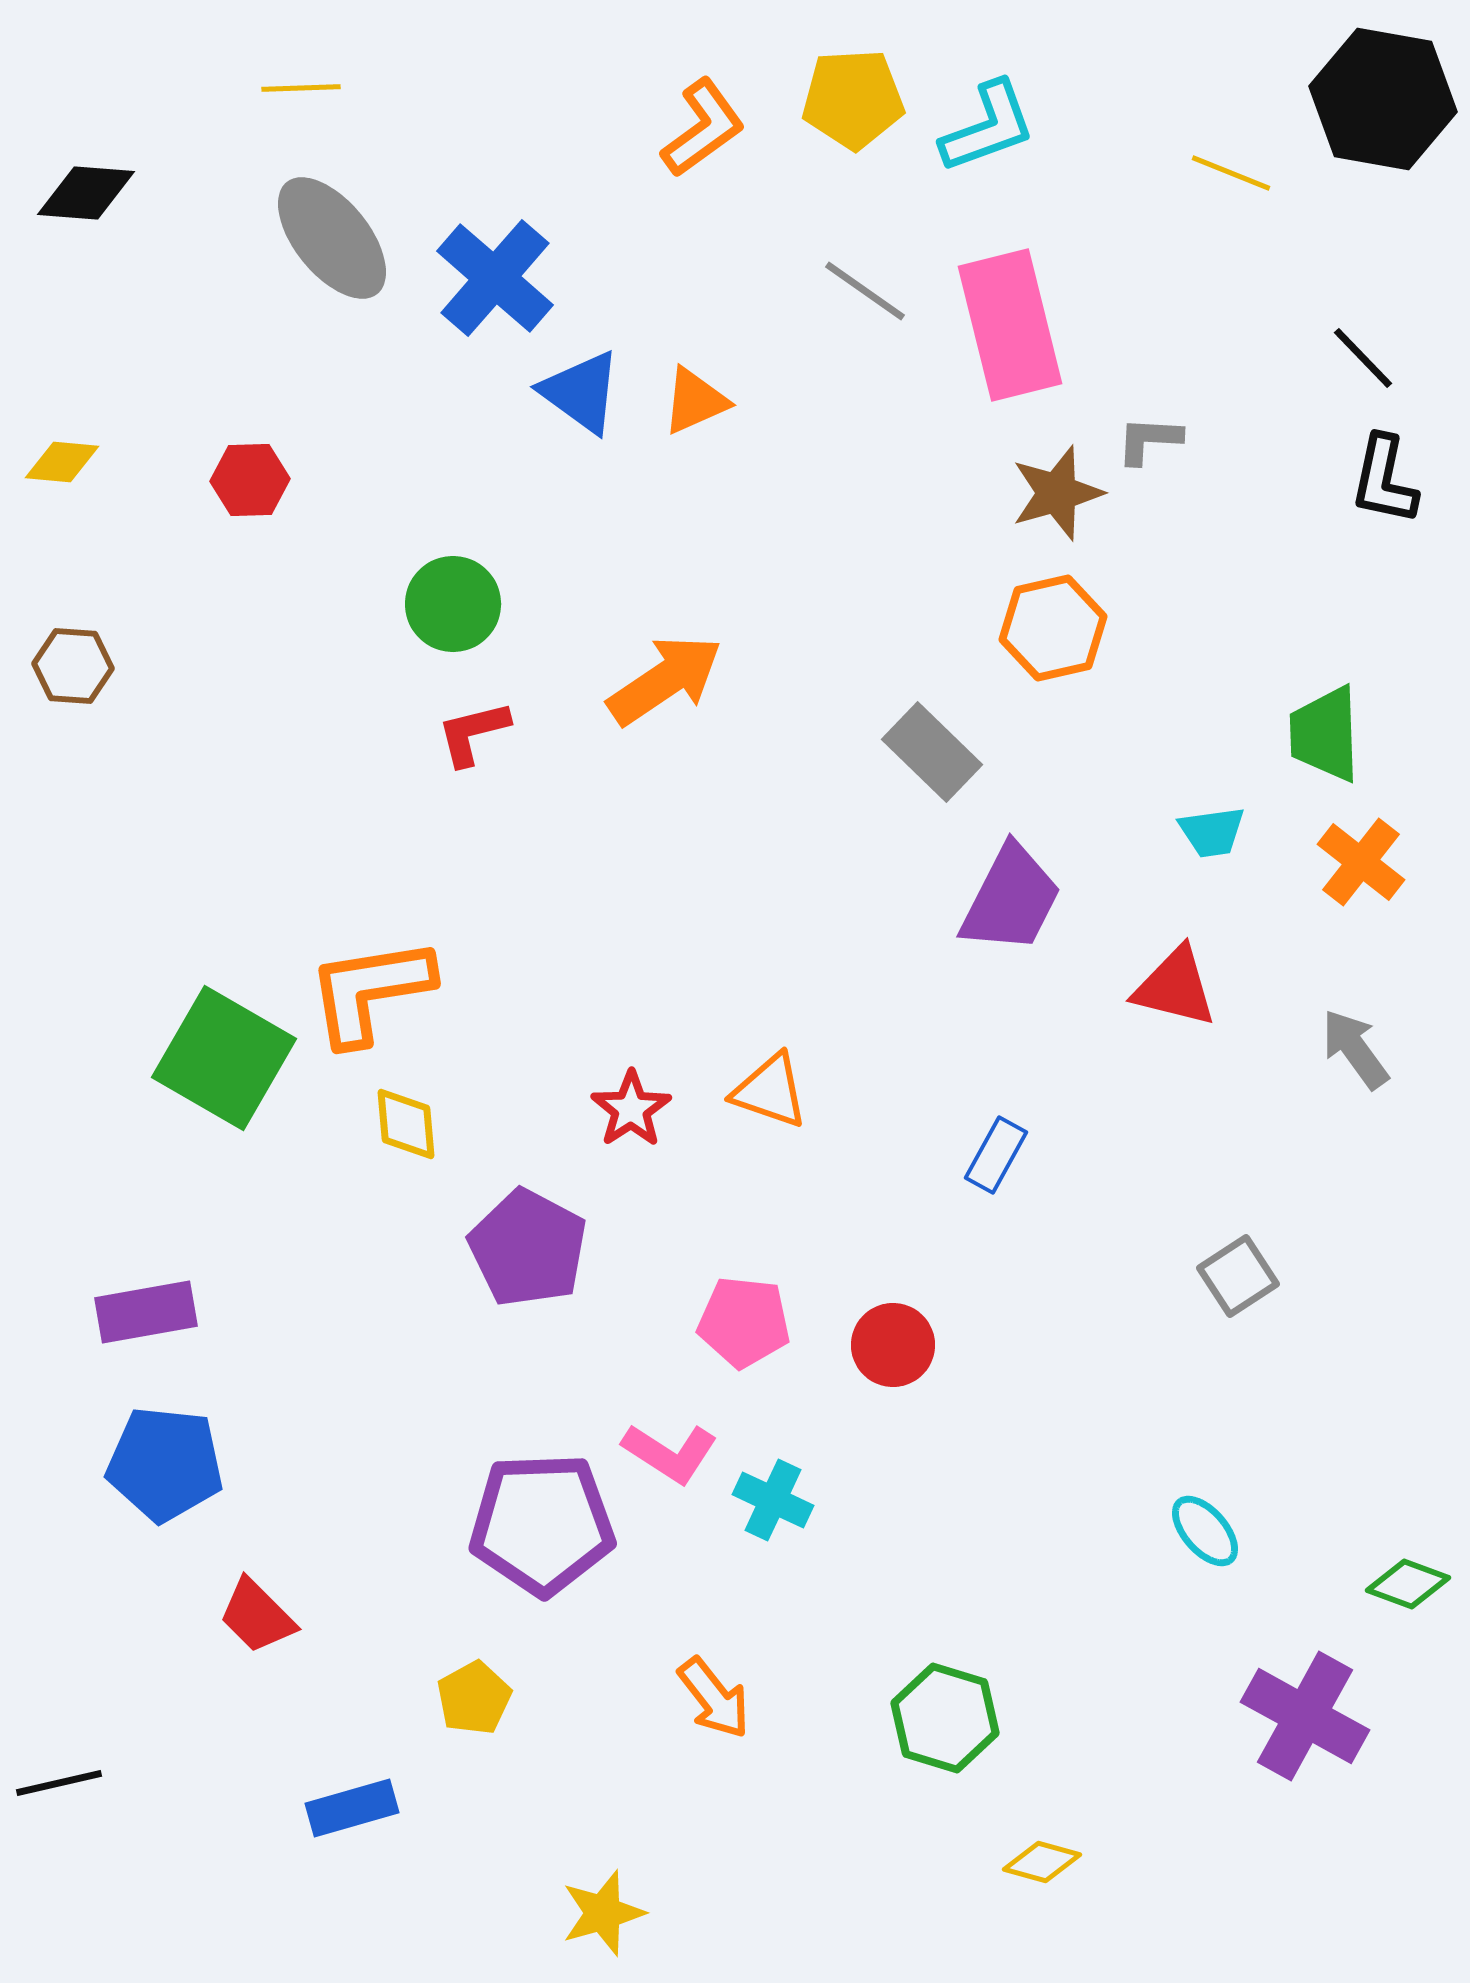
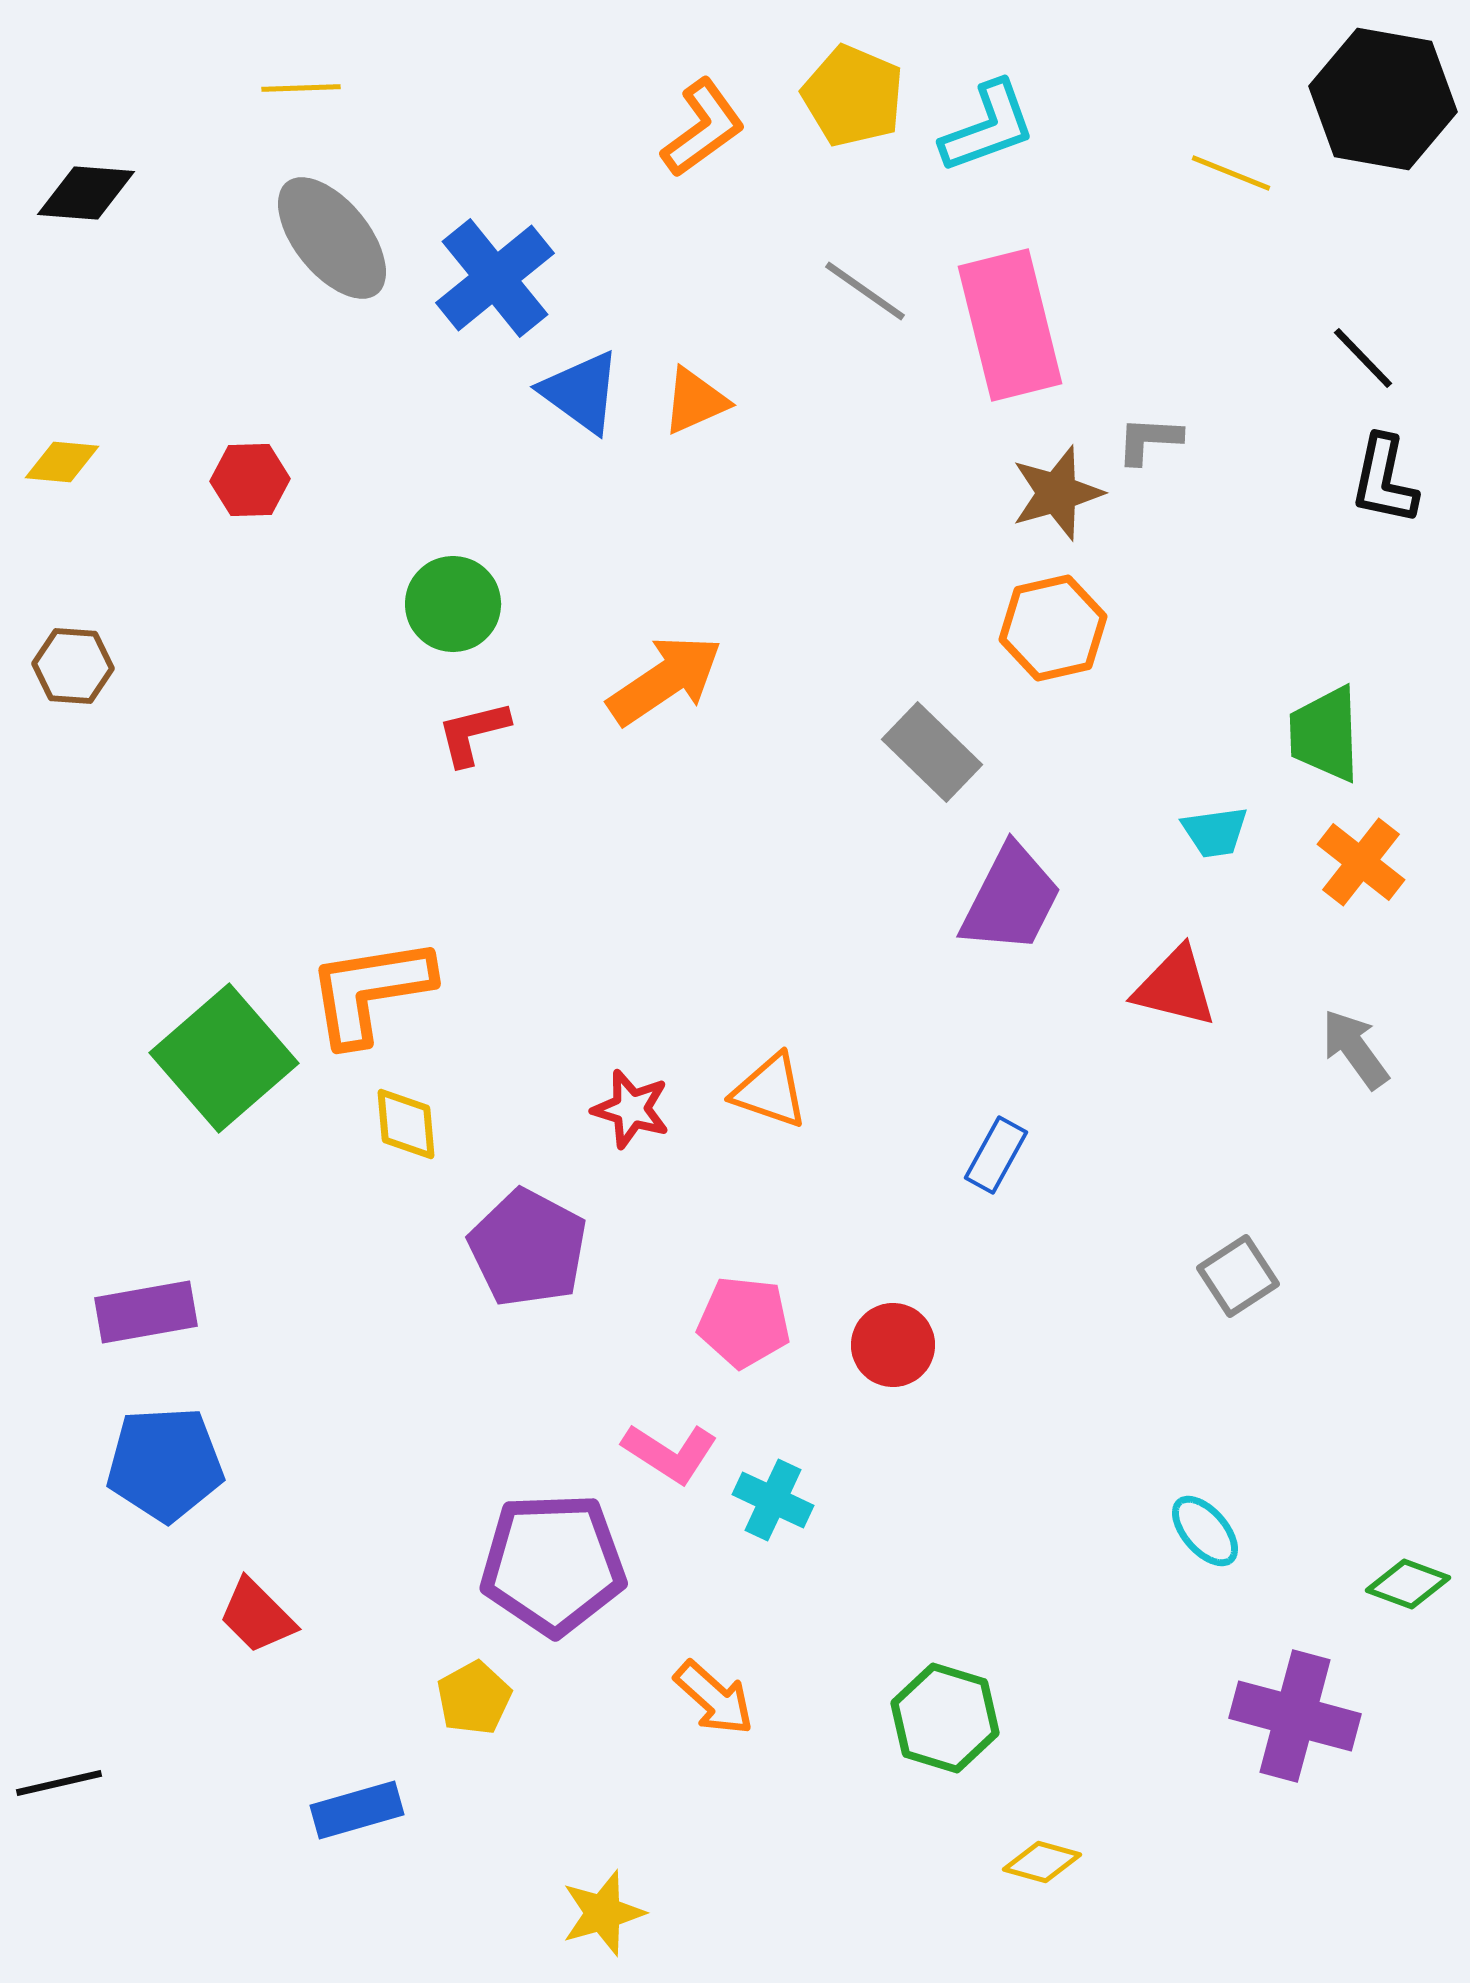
yellow pentagon at (853, 99): moved 3 px up; rotated 26 degrees clockwise
blue cross at (495, 278): rotated 10 degrees clockwise
cyan trapezoid at (1212, 832): moved 3 px right
green square at (224, 1058): rotated 19 degrees clockwise
red star at (631, 1109): rotated 22 degrees counterclockwise
blue pentagon at (165, 1464): rotated 9 degrees counterclockwise
purple pentagon at (542, 1524): moved 11 px right, 40 px down
orange arrow at (714, 1698): rotated 10 degrees counterclockwise
purple cross at (1305, 1716): moved 10 px left; rotated 14 degrees counterclockwise
blue rectangle at (352, 1808): moved 5 px right, 2 px down
